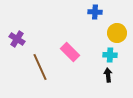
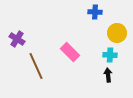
brown line: moved 4 px left, 1 px up
